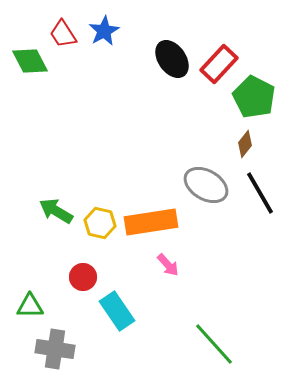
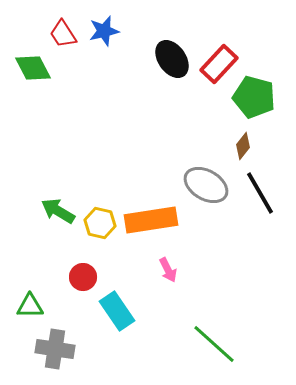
blue star: rotated 16 degrees clockwise
green diamond: moved 3 px right, 7 px down
green pentagon: rotated 12 degrees counterclockwise
brown diamond: moved 2 px left, 2 px down
green arrow: moved 2 px right
orange rectangle: moved 2 px up
pink arrow: moved 5 px down; rotated 15 degrees clockwise
green line: rotated 6 degrees counterclockwise
